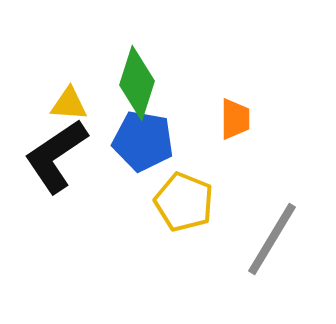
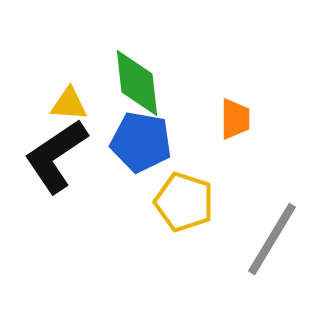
green diamond: rotated 24 degrees counterclockwise
blue pentagon: moved 2 px left, 1 px down
yellow pentagon: rotated 4 degrees counterclockwise
